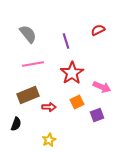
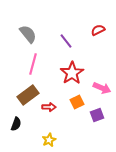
purple line: rotated 21 degrees counterclockwise
pink line: rotated 65 degrees counterclockwise
pink arrow: moved 1 px down
brown rectangle: rotated 15 degrees counterclockwise
